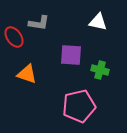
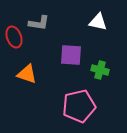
red ellipse: rotated 15 degrees clockwise
